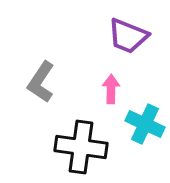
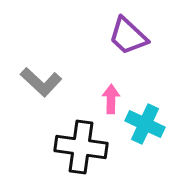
purple trapezoid: rotated 21 degrees clockwise
gray L-shape: rotated 81 degrees counterclockwise
pink arrow: moved 10 px down
